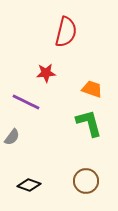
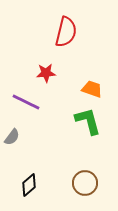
green L-shape: moved 1 px left, 2 px up
brown circle: moved 1 px left, 2 px down
black diamond: rotated 60 degrees counterclockwise
